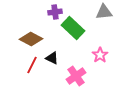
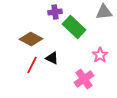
green rectangle: moved 1 px right, 1 px up
pink cross: moved 8 px right, 3 px down
